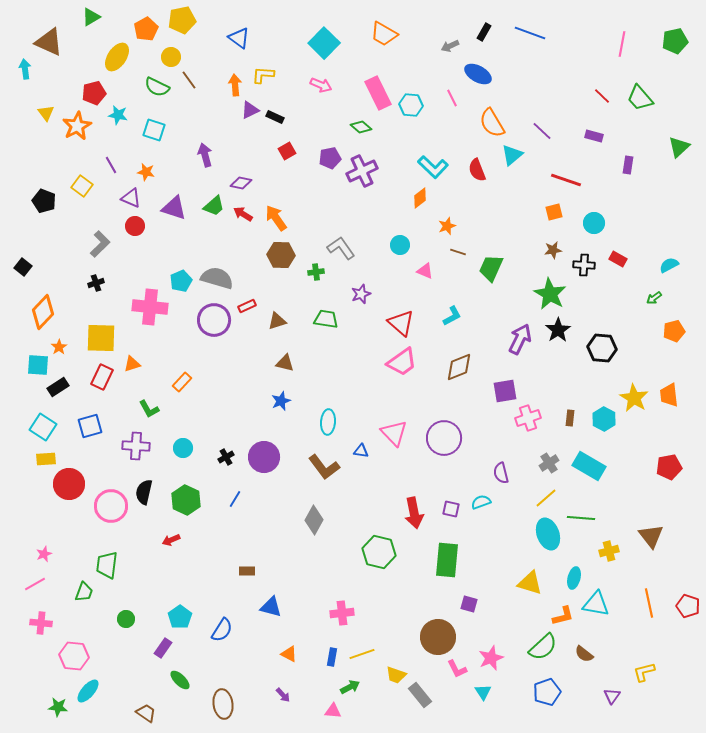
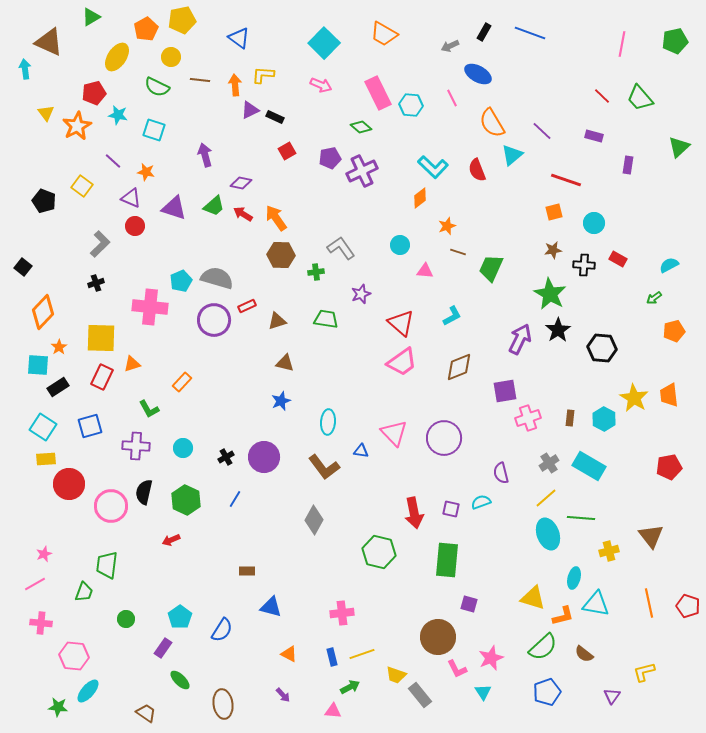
brown line at (189, 80): moved 11 px right; rotated 48 degrees counterclockwise
purple line at (111, 165): moved 2 px right, 4 px up; rotated 18 degrees counterclockwise
pink triangle at (425, 271): rotated 18 degrees counterclockwise
yellow triangle at (530, 583): moved 3 px right, 15 px down
blue rectangle at (332, 657): rotated 24 degrees counterclockwise
